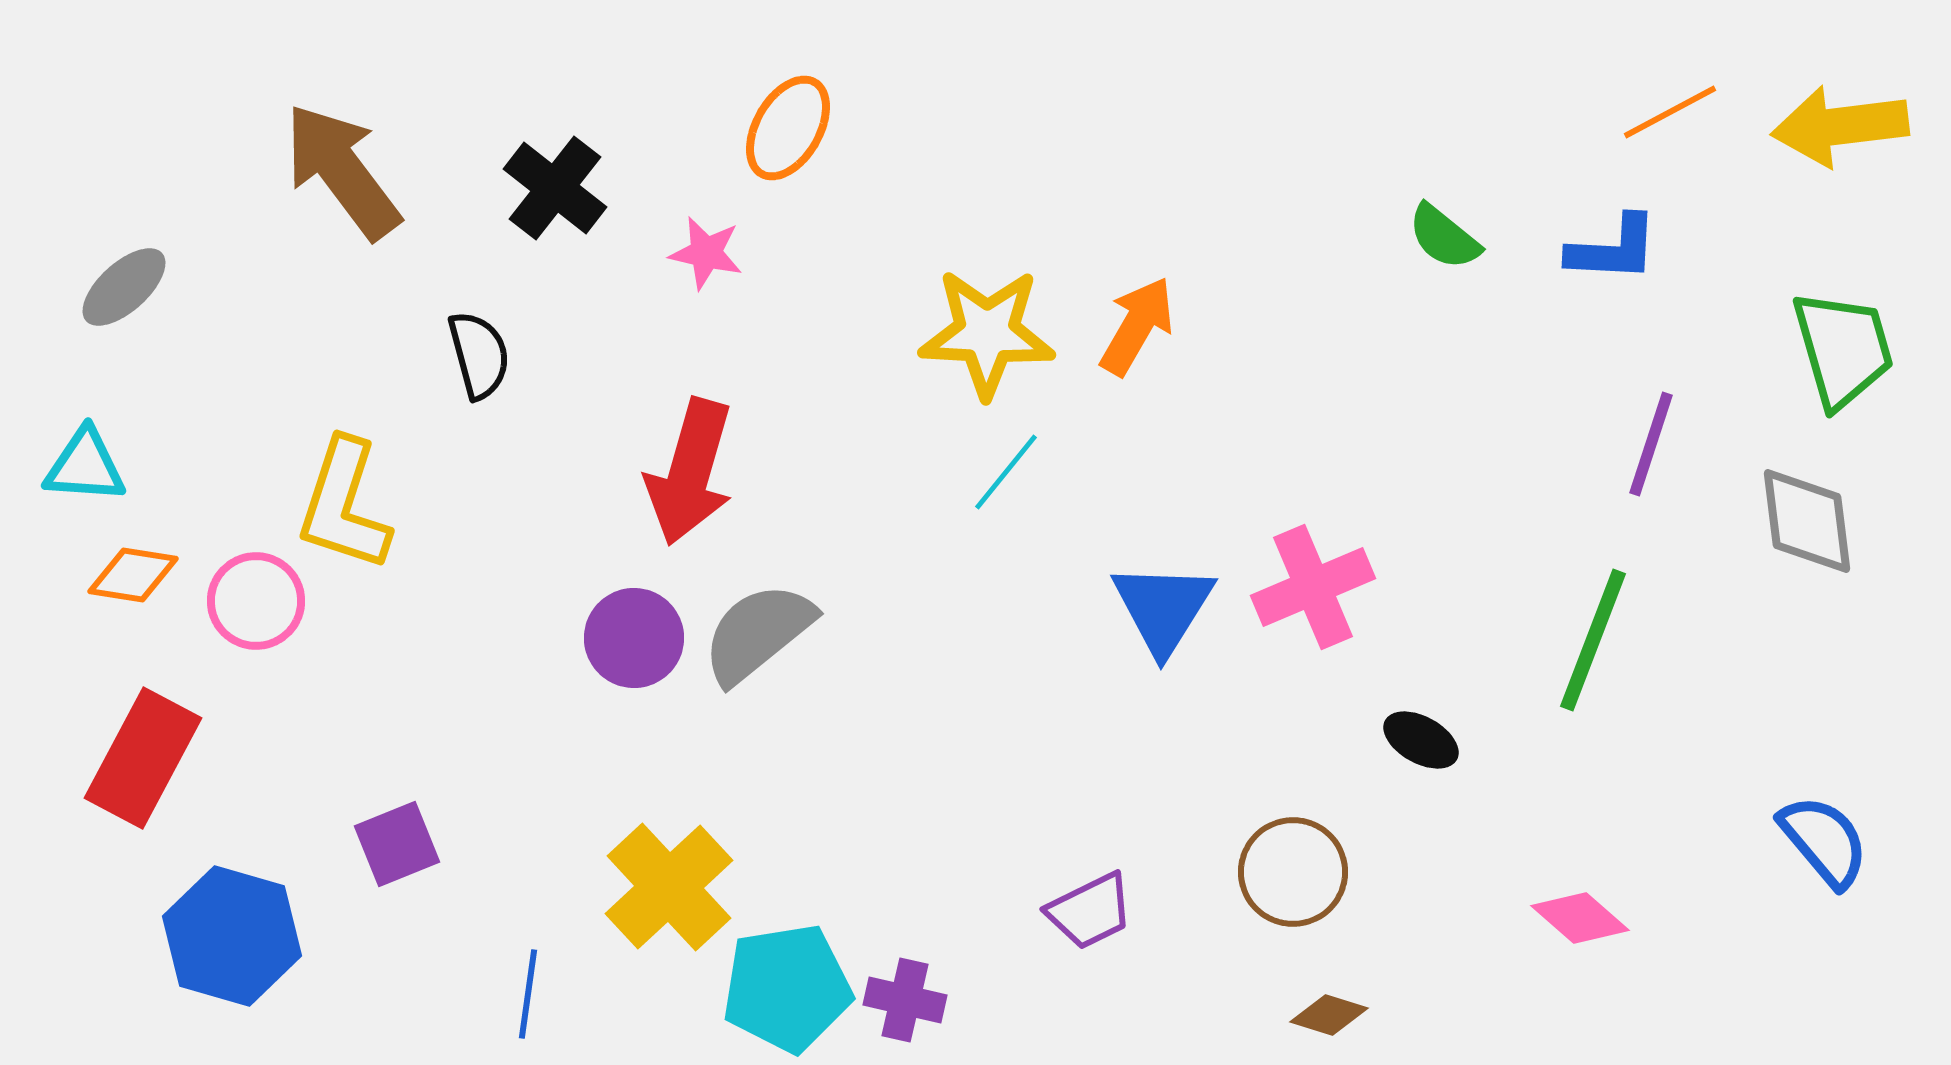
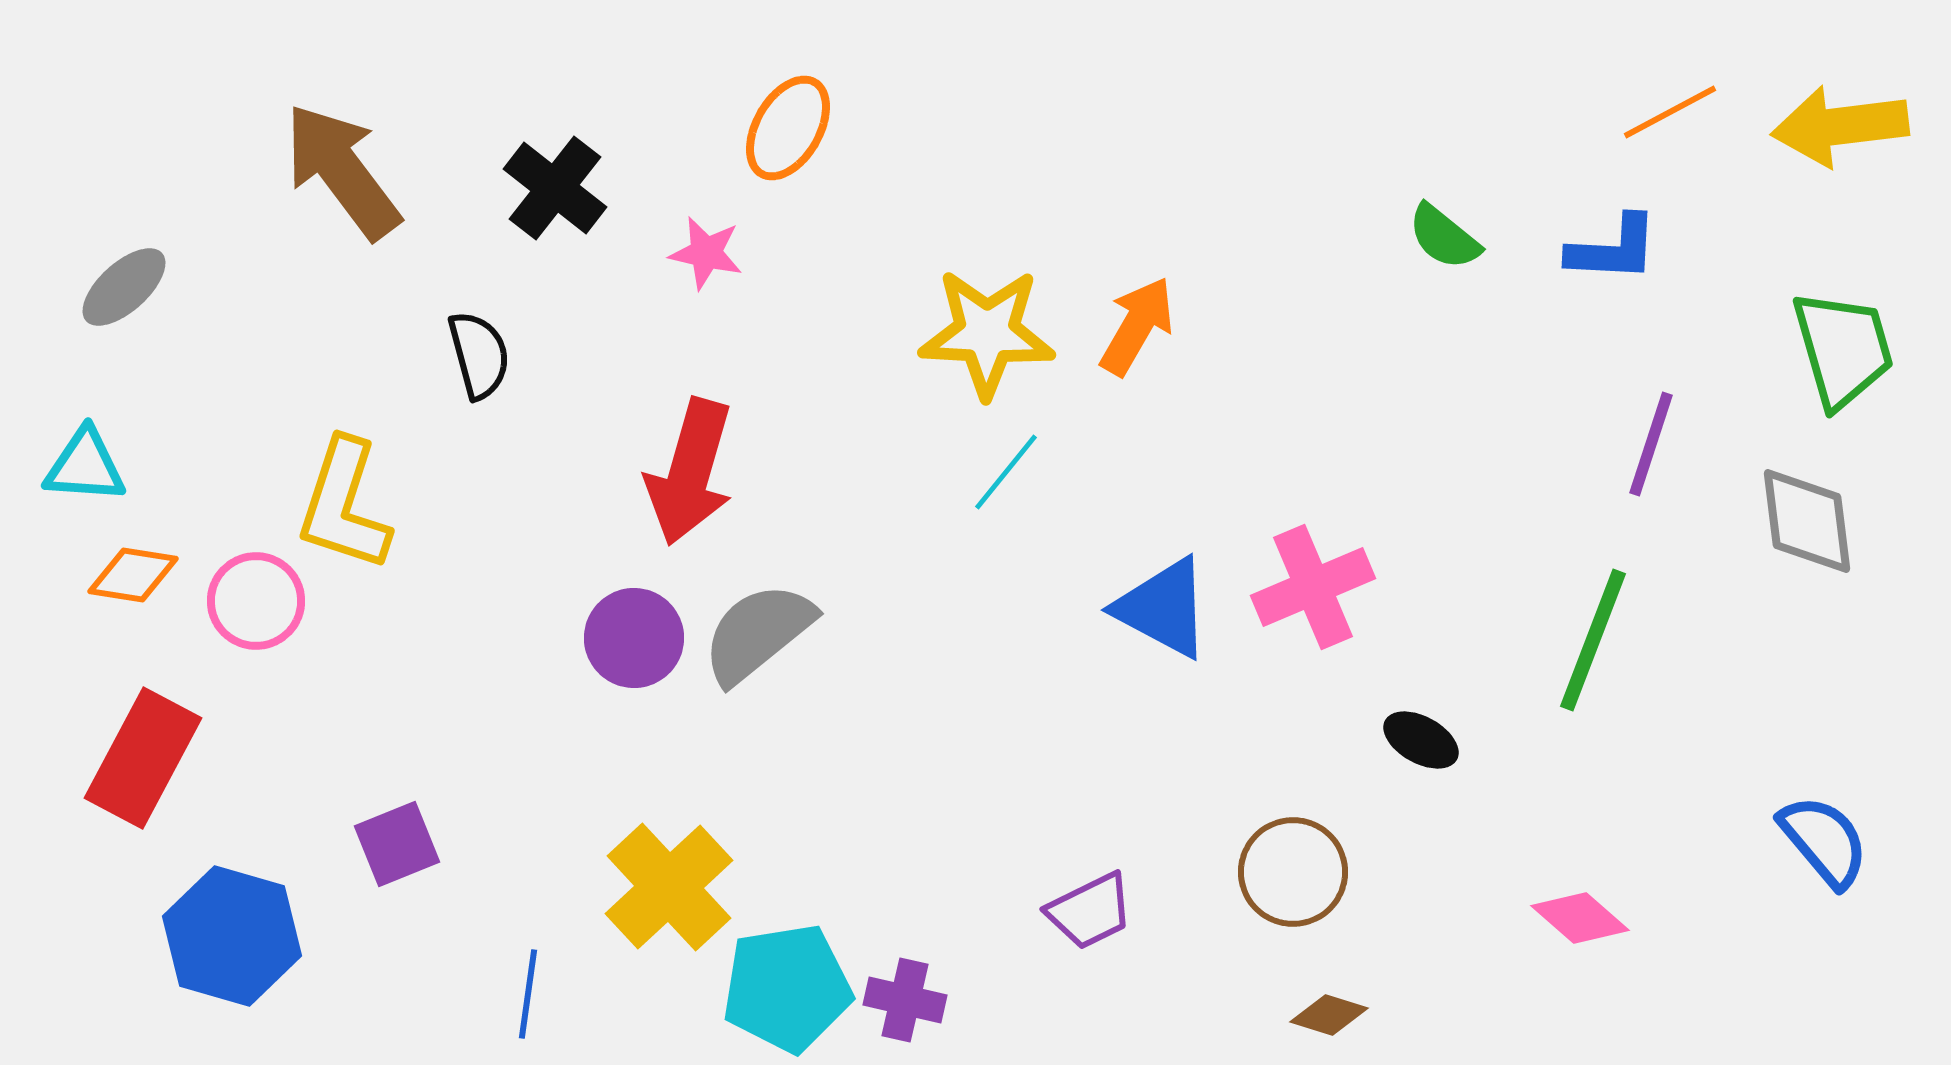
blue triangle: rotated 34 degrees counterclockwise
